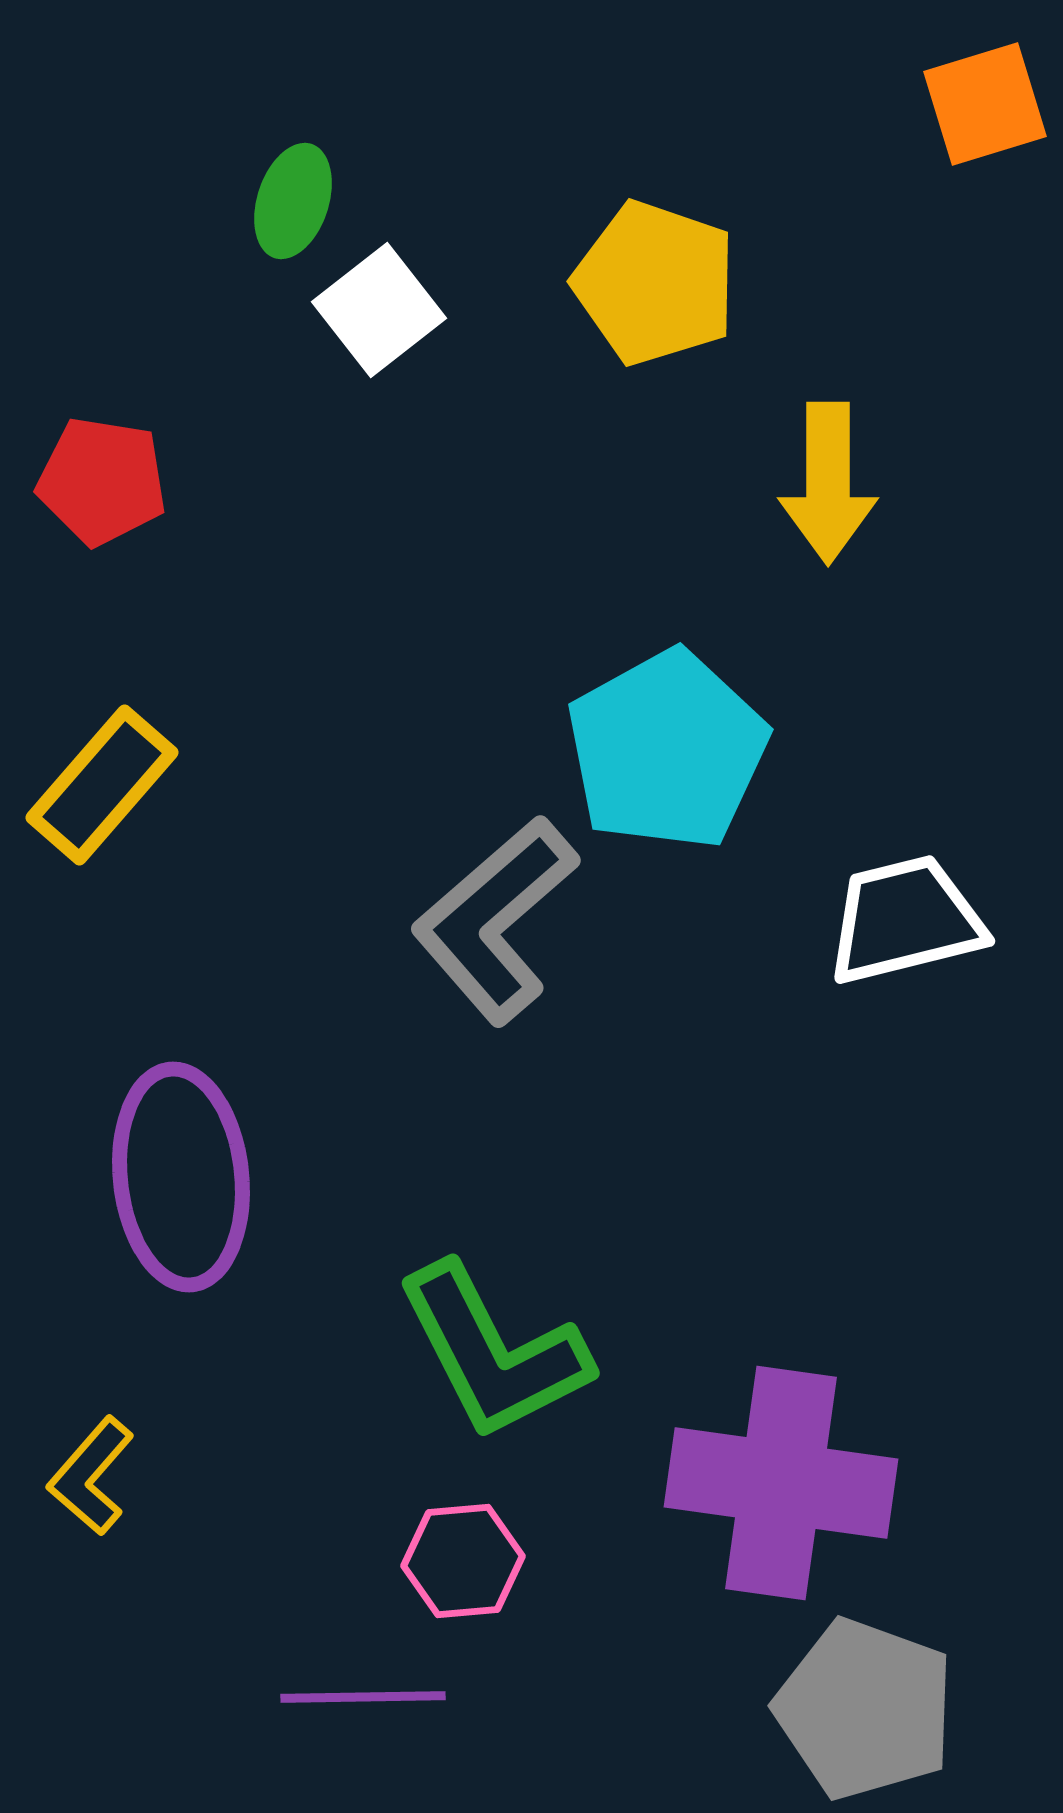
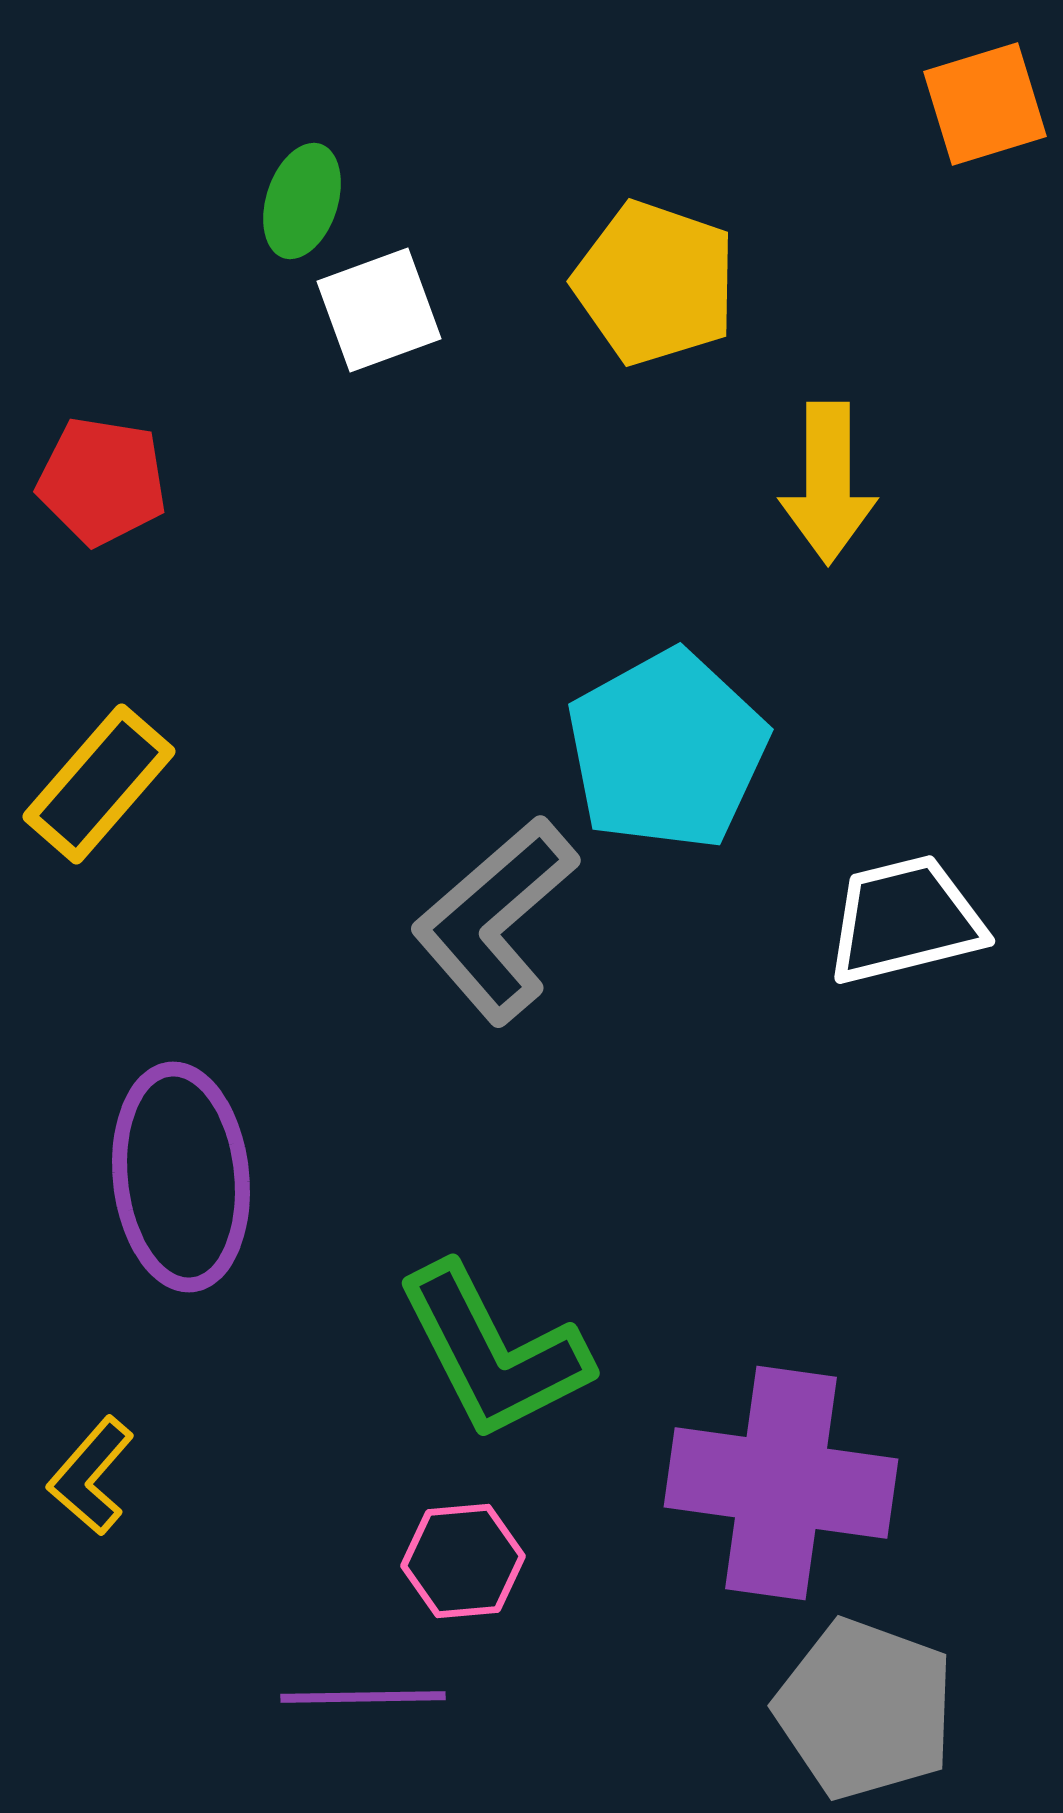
green ellipse: moved 9 px right
white square: rotated 18 degrees clockwise
yellow rectangle: moved 3 px left, 1 px up
